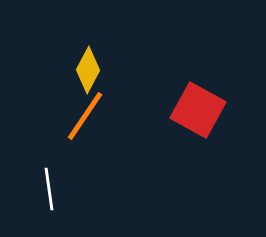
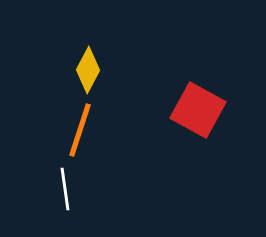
orange line: moved 5 px left, 14 px down; rotated 16 degrees counterclockwise
white line: moved 16 px right
